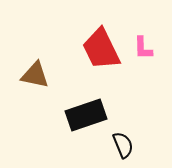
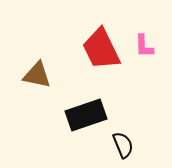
pink L-shape: moved 1 px right, 2 px up
brown triangle: moved 2 px right
